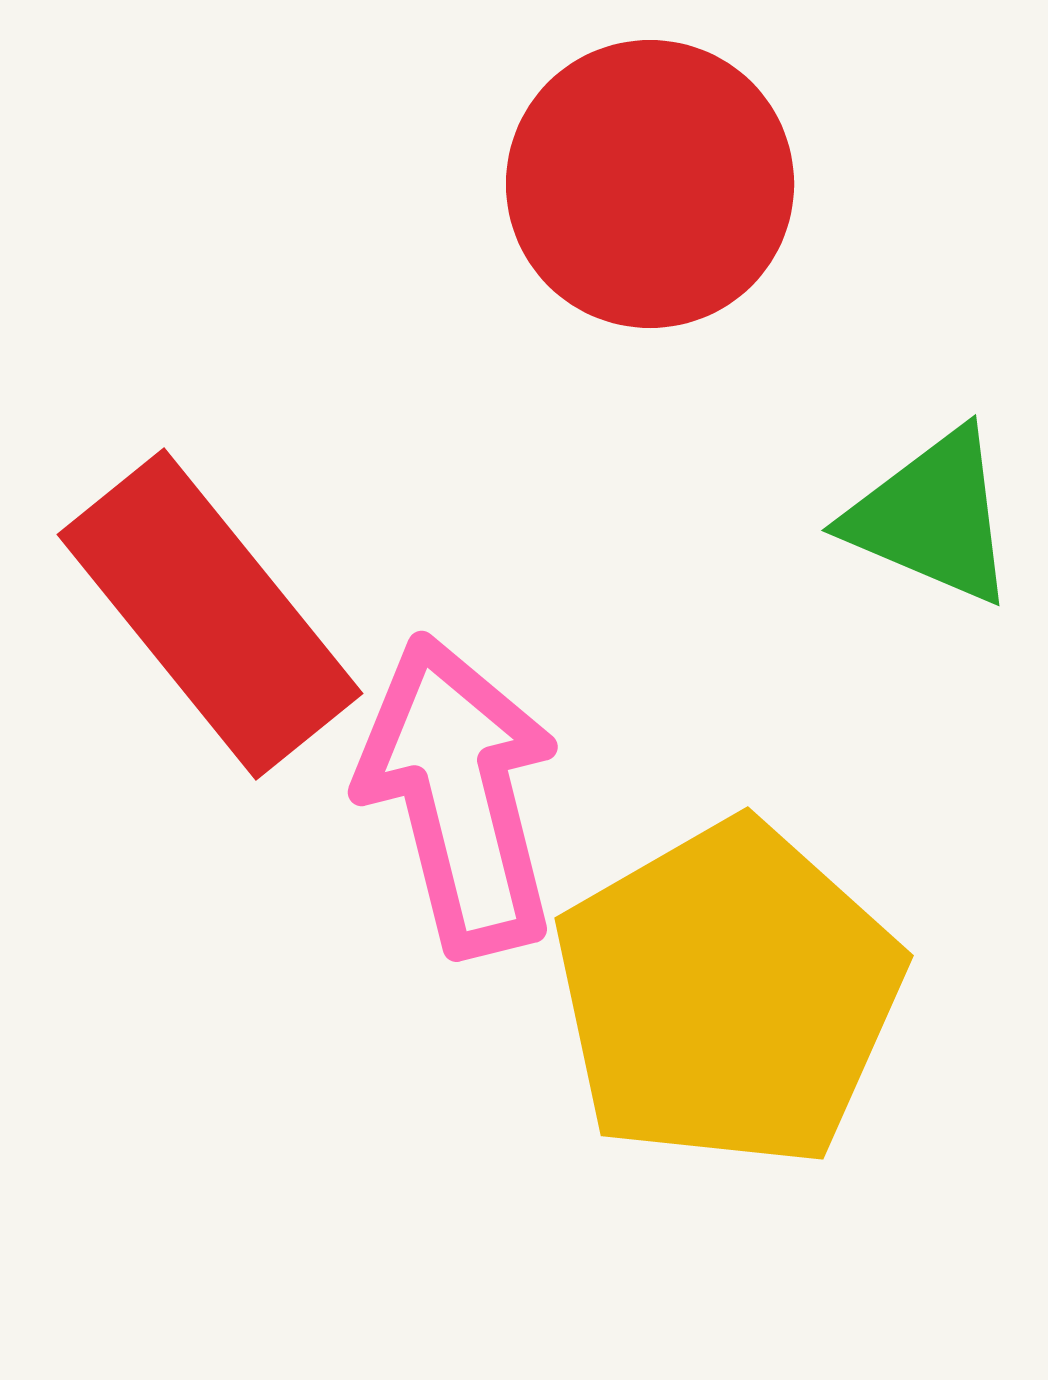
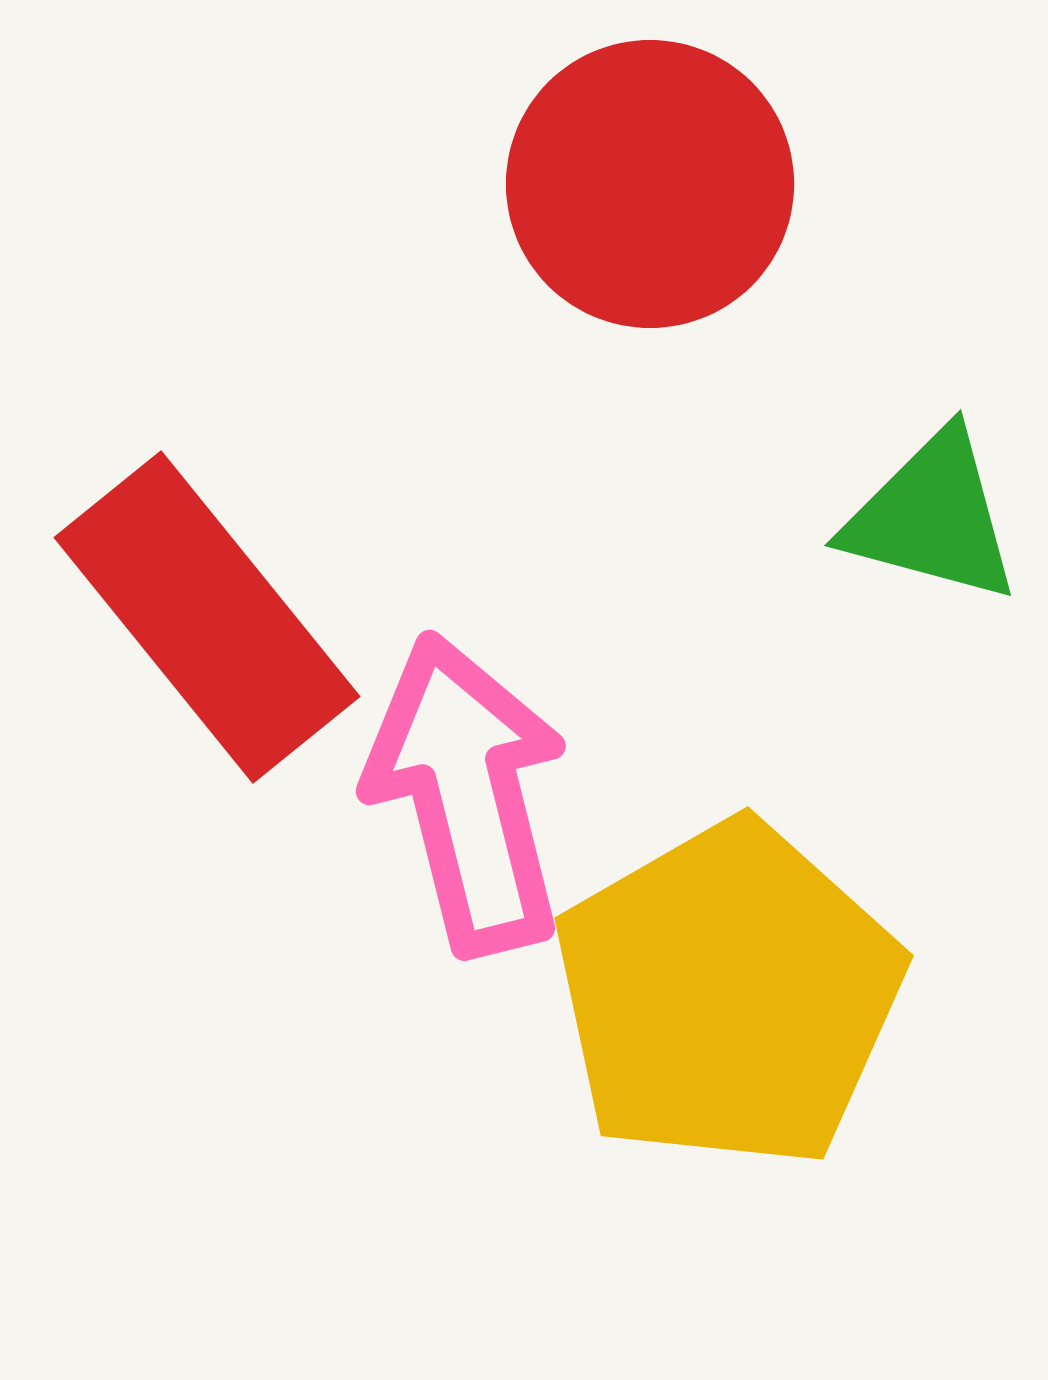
green triangle: rotated 8 degrees counterclockwise
red rectangle: moved 3 px left, 3 px down
pink arrow: moved 8 px right, 1 px up
